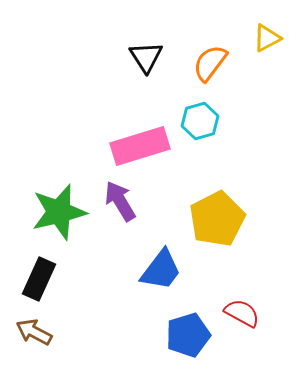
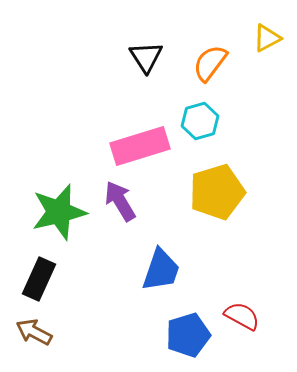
yellow pentagon: moved 27 px up; rotated 10 degrees clockwise
blue trapezoid: rotated 18 degrees counterclockwise
red semicircle: moved 3 px down
